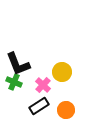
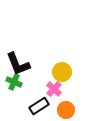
pink cross: moved 11 px right, 4 px down
